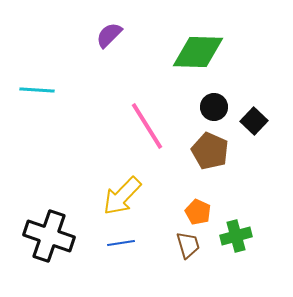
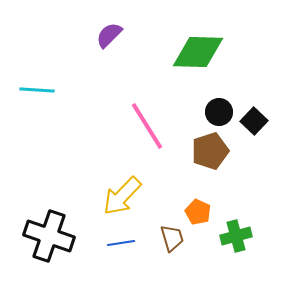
black circle: moved 5 px right, 5 px down
brown pentagon: rotated 30 degrees clockwise
brown trapezoid: moved 16 px left, 7 px up
